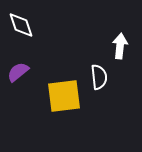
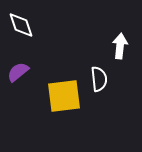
white semicircle: moved 2 px down
